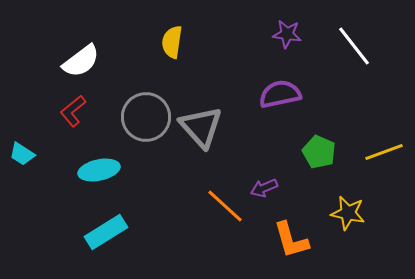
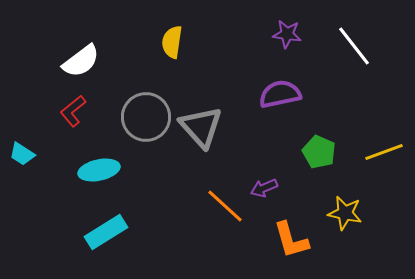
yellow star: moved 3 px left
